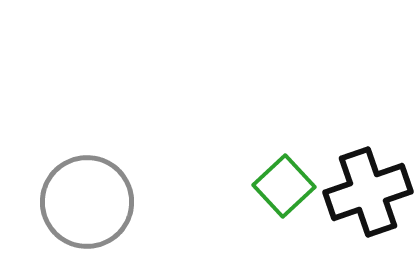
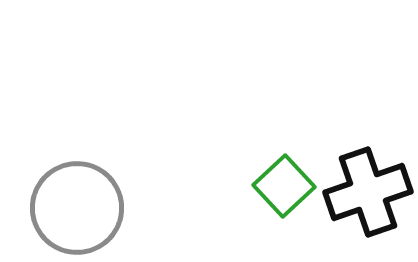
gray circle: moved 10 px left, 6 px down
